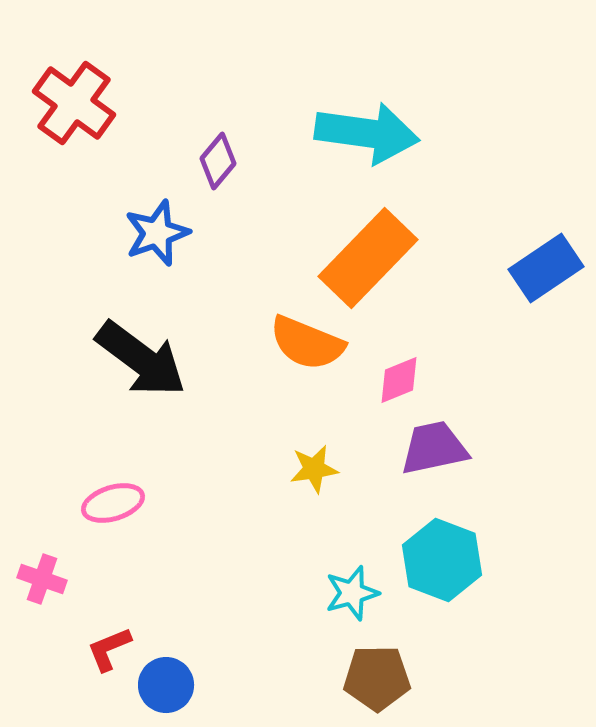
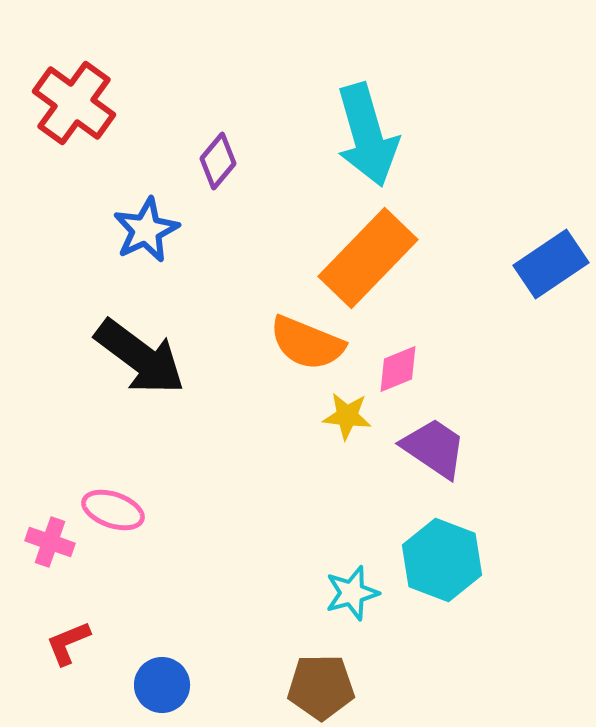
cyan arrow: moved 2 px down; rotated 66 degrees clockwise
blue star: moved 11 px left, 3 px up; rotated 6 degrees counterclockwise
blue rectangle: moved 5 px right, 4 px up
black arrow: moved 1 px left, 2 px up
pink diamond: moved 1 px left, 11 px up
purple trapezoid: rotated 46 degrees clockwise
yellow star: moved 33 px right, 53 px up; rotated 15 degrees clockwise
pink ellipse: moved 7 px down; rotated 36 degrees clockwise
pink cross: moved 8 px right, 37 px up
red L-shape: moved 41 px left, 6 px up
brown pentagon: moved 56 px left, 9 px down
blue circle: moved 4 px left
